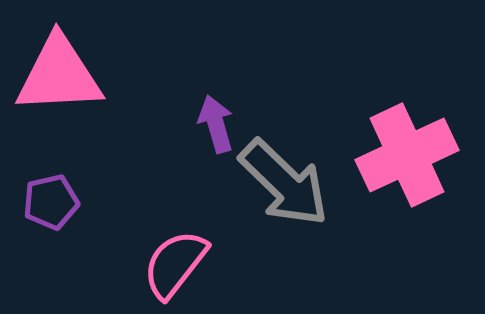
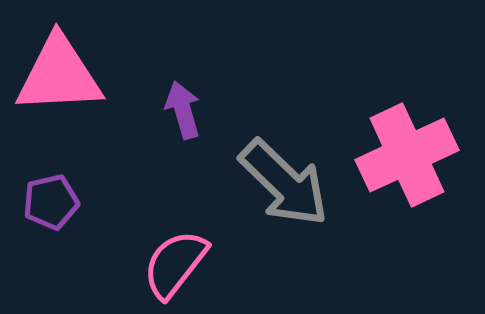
purple arrow: moved 33 px left, 14 px up
